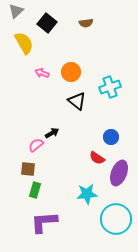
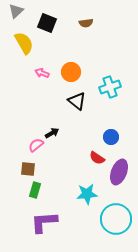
black square: rotated 18 degrees counterclockwise
purple ellipse: moved 1 px up
